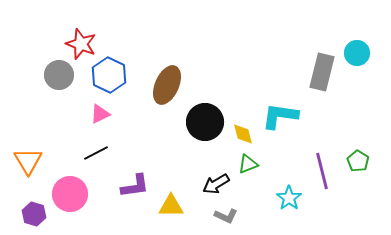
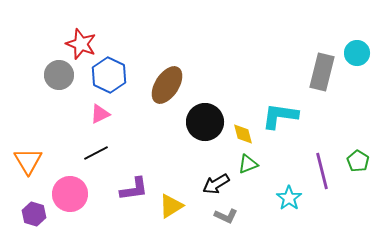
brown ellipse: rotated 9 degrees clockwise
purple L-shape: moved 1 px left, 3 px down
yellow triangle: rotated 32 degrees counterclockwise
